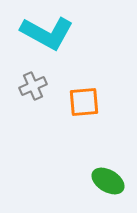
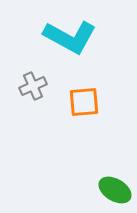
cyan L-shape: moved 23 px right, 4 px down
green ellipse: moved 7 px right, 9 px down
